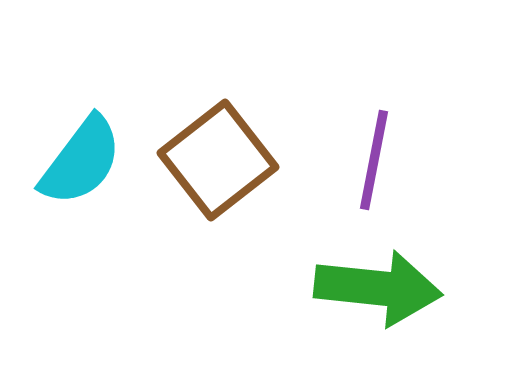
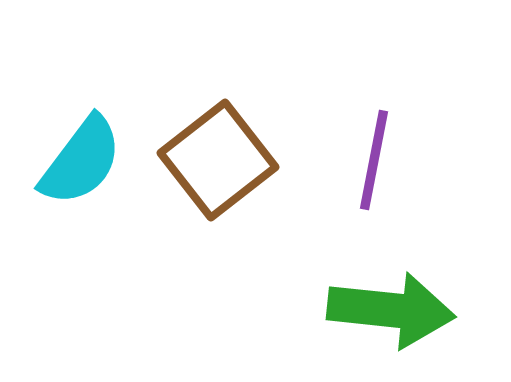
green arrow: moved 13 px right, 22 px down
